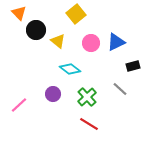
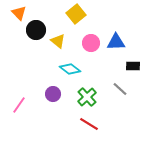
blue triangle: rotated 24 degrees clockwise
black rectangle: rotated 16 degrees clockwise
pink line: rotated 12 degrees counterclockwise
